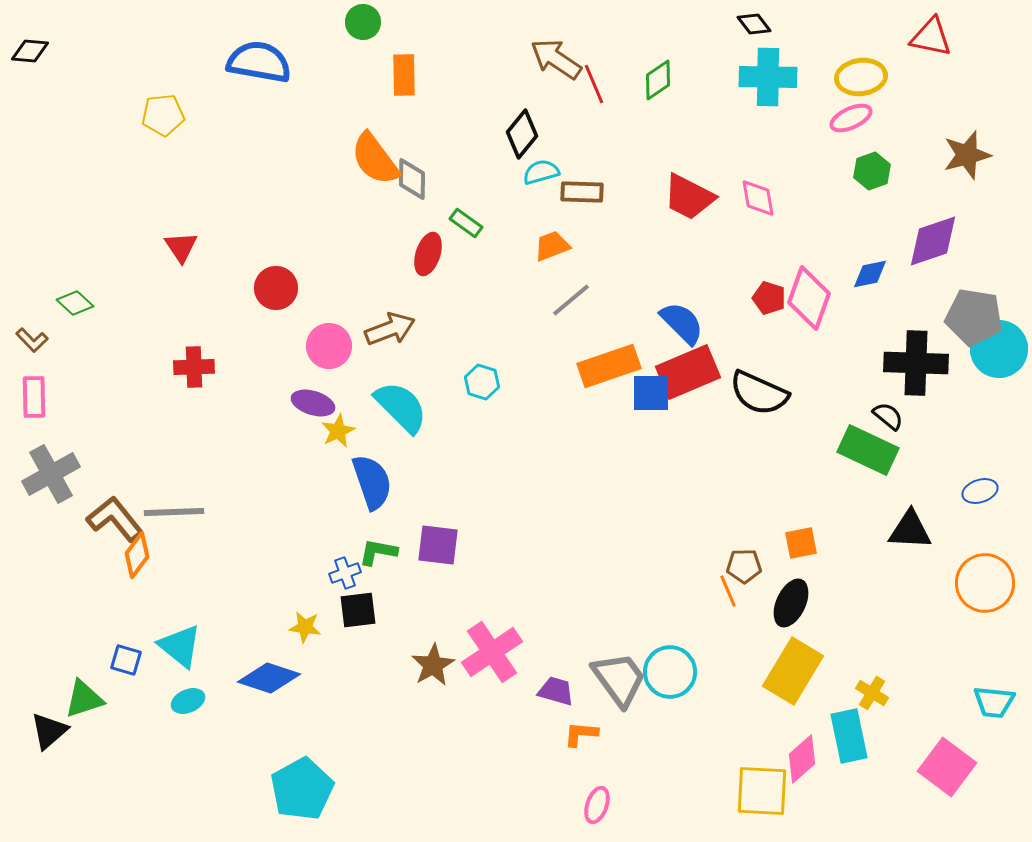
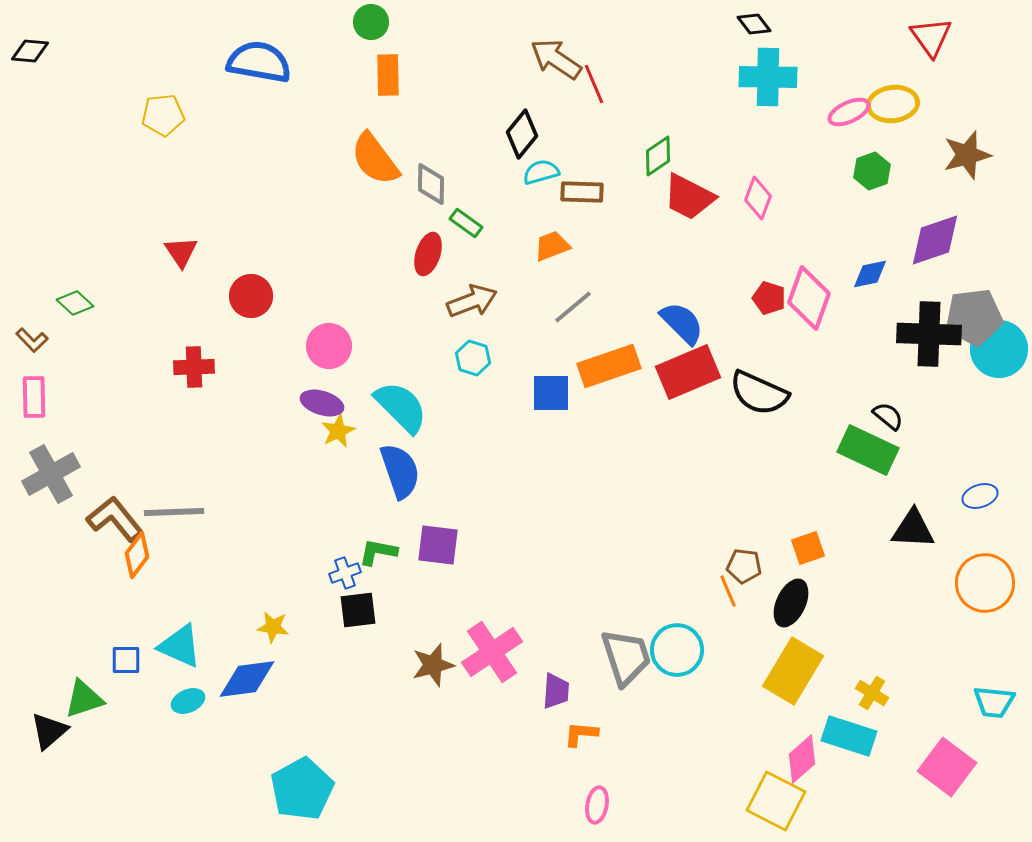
green circle at (363, 22): moved 8 px right
red triangle at (931, 37): rotated 42 degrees clockwise
orange rectangle at (404, 75): moved 16 px left
yellow ellipse at (861, 77): moved 32 px right, 27 px down
green diamond at (658, 80): moved 76 px down
pink ellipse at (851, 118): moved 2 px left, 6 px up
gray diamond at (412, 179): moved 19 px right, 5 px down
pink diamond at (758, 198): rotated 30 degrees clockwise
purple diamond at (933, 241): moved 2 px right, 1 px up
red triangle at (181, 247): moved 5 px down
red circle at (276, 288): moved 25 px left, 8 px down
gray line at (571, 300): moved 2 px right, 7 px down
gray pentagon at (974, 317): rotated 16 degrees counterclockwise
brown arrow at (390, 329): moved 82 px right, 28 px up
black cross at (916, 363): moved 13 px right, 29 px up
cyan hexagon at (482, 382): moved 9 px left, 24 px up
blue square at (651, 393): moved 100 px left
purple ellipse at (313, 403): moved 9 px right
blue semicircle at (372, 482): moved 28 px right, 11 px up
blue ellipse at (980, 491): moved 5 px down
black triangle at (910, 530): moved 3 px right, 1 px up
orange square at (801, 543): moved 7 px right, 5 px down; rotated 8 degrees counterclockwise
brown pentagon at (744, 566): rotated 8 degrees clockwise
yellow star at (305, 627): moved 32 px left
cyan triangle at (180, 646): rotated 15 degrees counterclockwise
blue square at (126, 660): rotated 16 degrees counterclockwise
brown star at (433, 665): rotated 15 degrees clockwise
cyan circle at (670, 672): moved 7 px right, 22 px up
blue diamond at (269, 678): moved 22 px left, 1 px down; rotated 26 degrees counterclockwise
gray trapezoid at (619, 679): moved 7 px right, 22 px up; rotated 18 degrees clockwise
purple trapezoid at (556, 691): rotated 78 degrees clockwise
cyan rectangle at (849, 736): rotated 60 degrees counterclockwise
yellow square at (762, 791): moved 14 px right, 10 px down; rotated 24 degrees clockwise
pink ellipse at (597, 805): rotated 9 degrees counterclockwise
